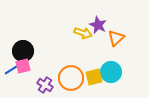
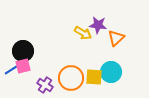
purple star: rotated 18 degrees counterclockwise
yellow arrow: rotated 12 degrees clockwise
yellow square: rotated 18 degrees clockwise
